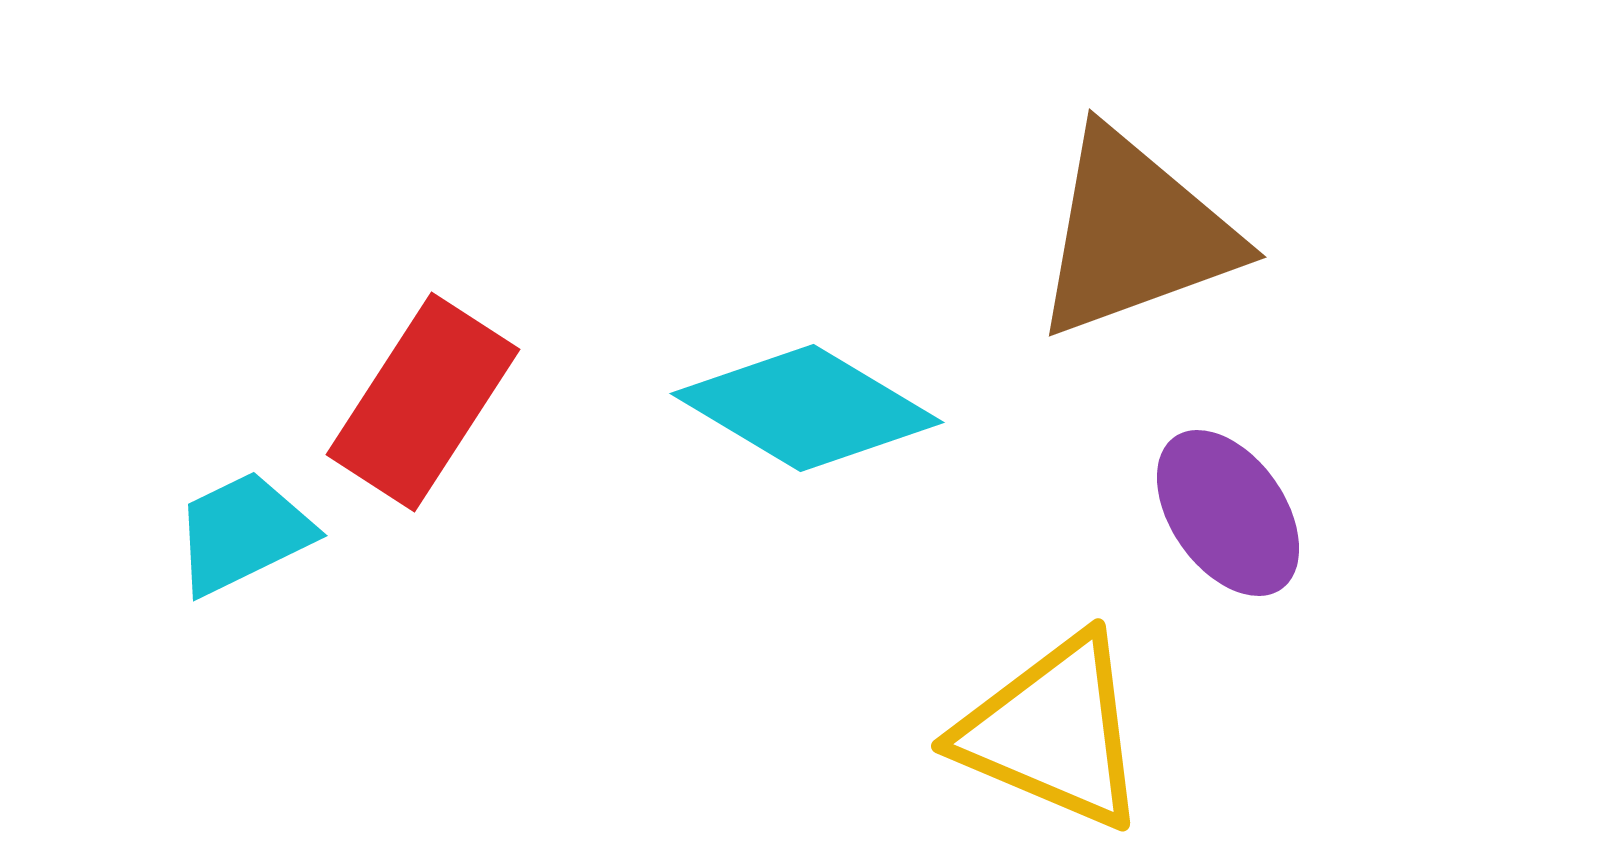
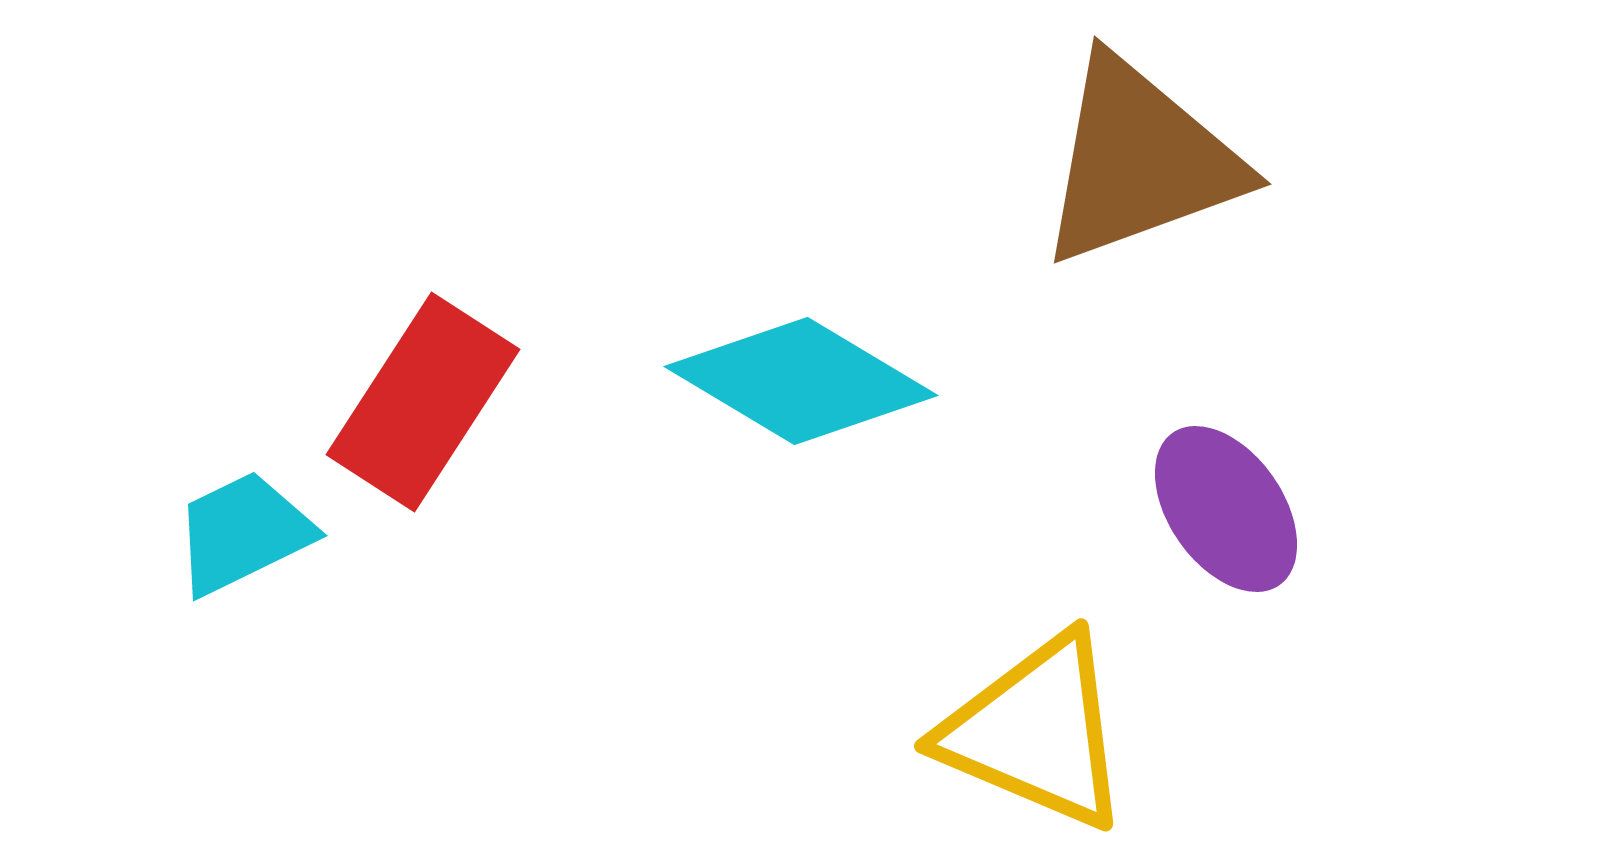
brown triangle: moved 5 px right, 73 px up
cyan diamond: moved 6 px left, 27 px up
purple ellipse: moved 2 px left, 4 px up
yellow triangle: moved 17 px left
